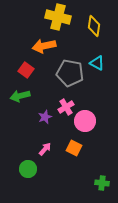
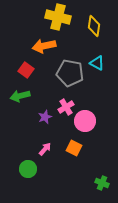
green cross: rotated 16 degrees clockwise
